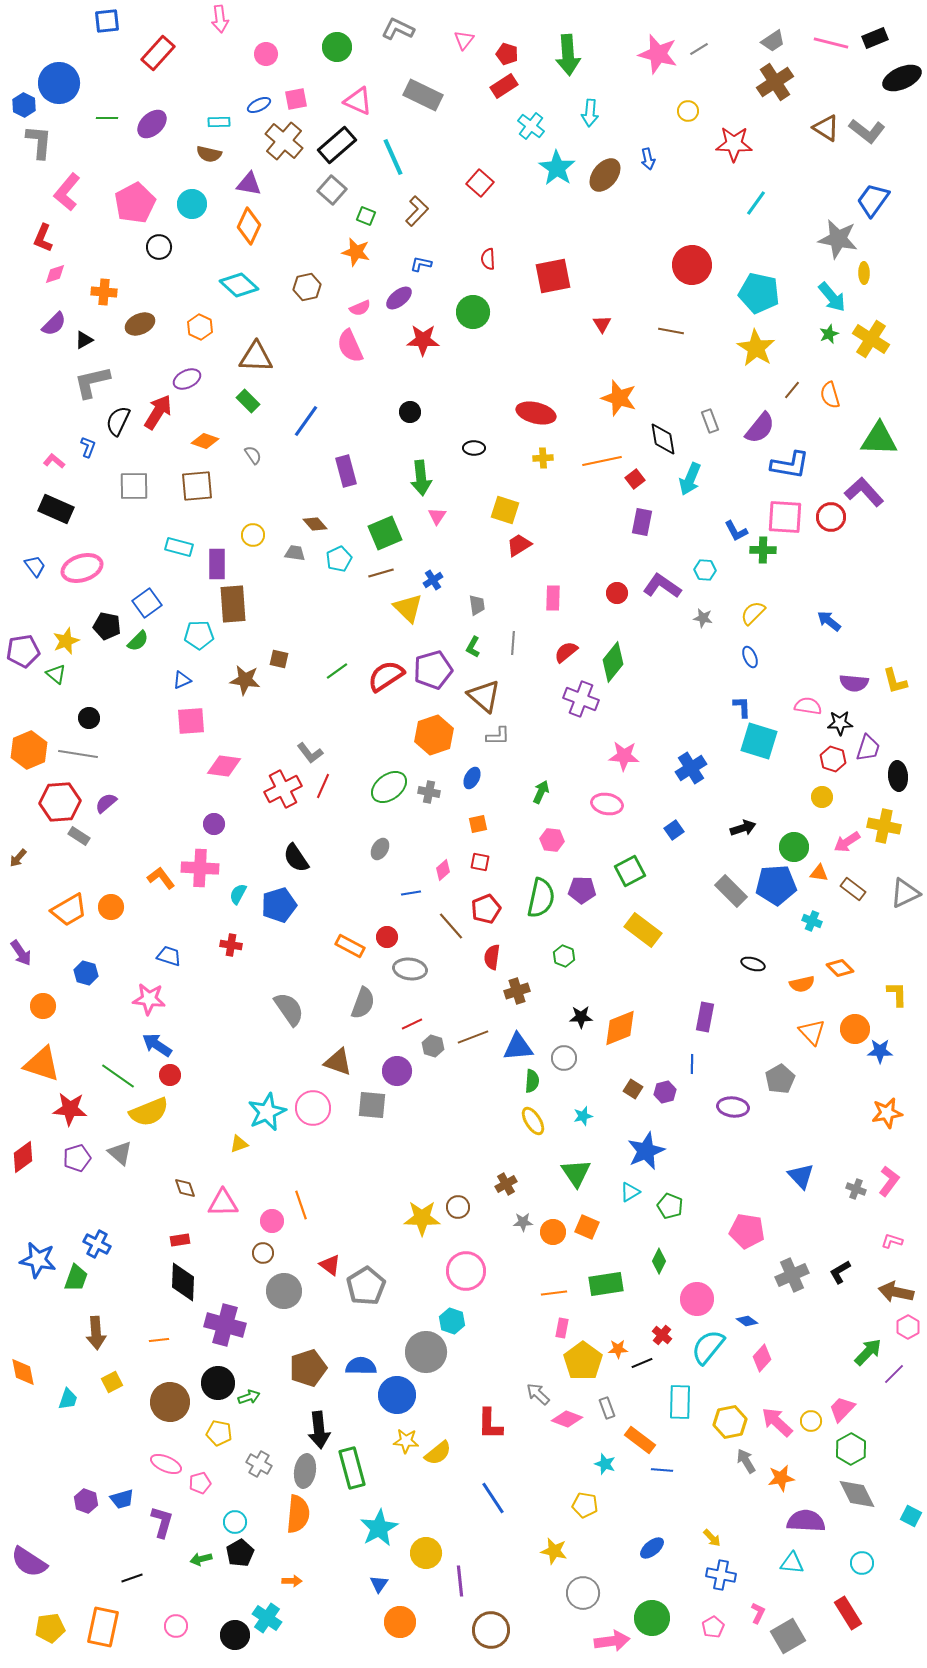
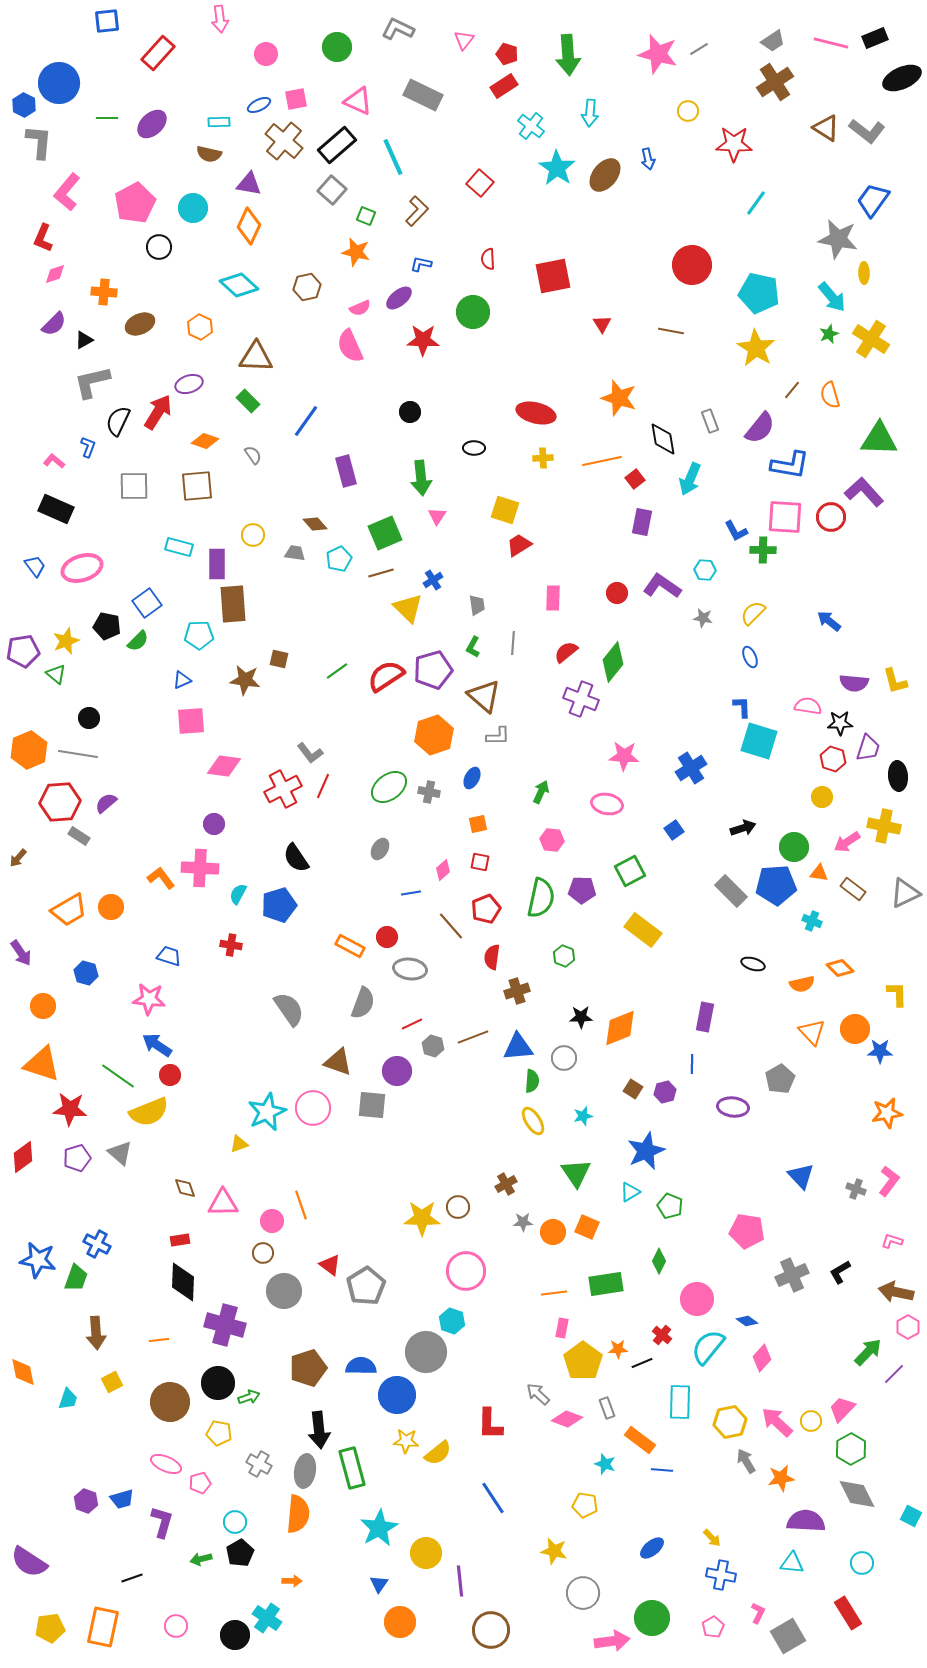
cyan circle at (192, 204): moved 1 px right, 4 px down
purple ellipse at (187, 379): moved 2 px right, 5 px down; rotated 8 degrees clockwise
